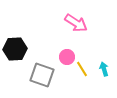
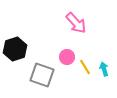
pink arrow: rotated 15 degrees clockwise
black hexagon: rotated 15 degrees counterclockwise
yellow line: moved 3 px right, 2 px up
